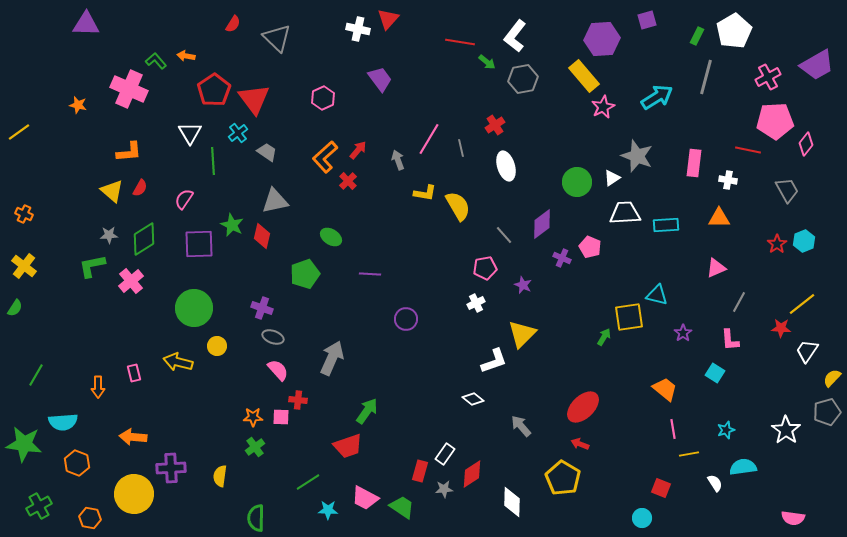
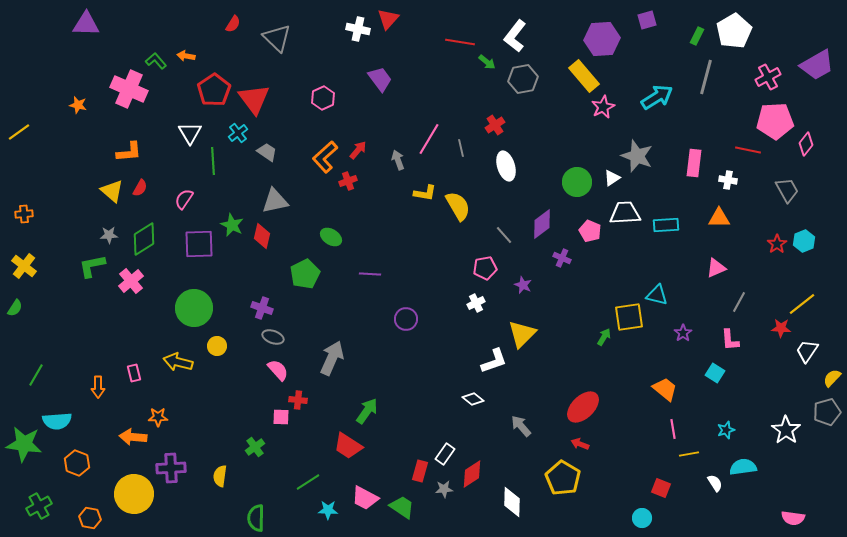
red cross at (348, 181): rotated 24 degrees clockwise
orange cross at (24, 214): rotated 30 degrees counterclockwise
pink pentagon at (590, 247): moved 16 px up
green pentagon at (305, 274): rotated 8 degrees counterclockwise
orange star at (253, 417): moved 95 px left
cyan semicircle at (63, 422): moved 6 px left, 1 px up
red trapezoid at (348, 446): rotated 52 degrees clockwise
